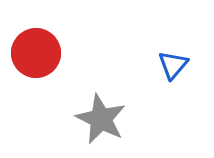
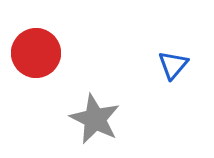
gray star: moved 6 px left
